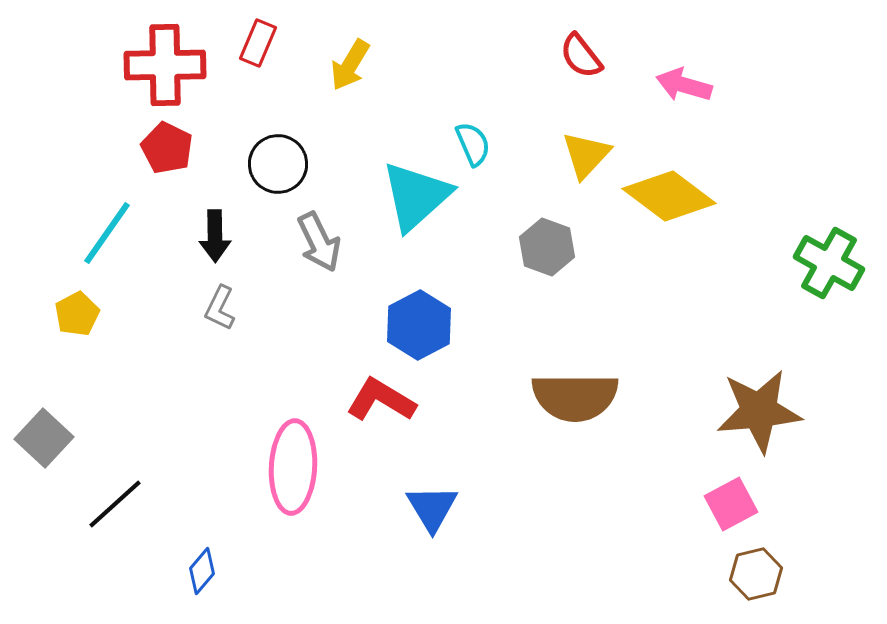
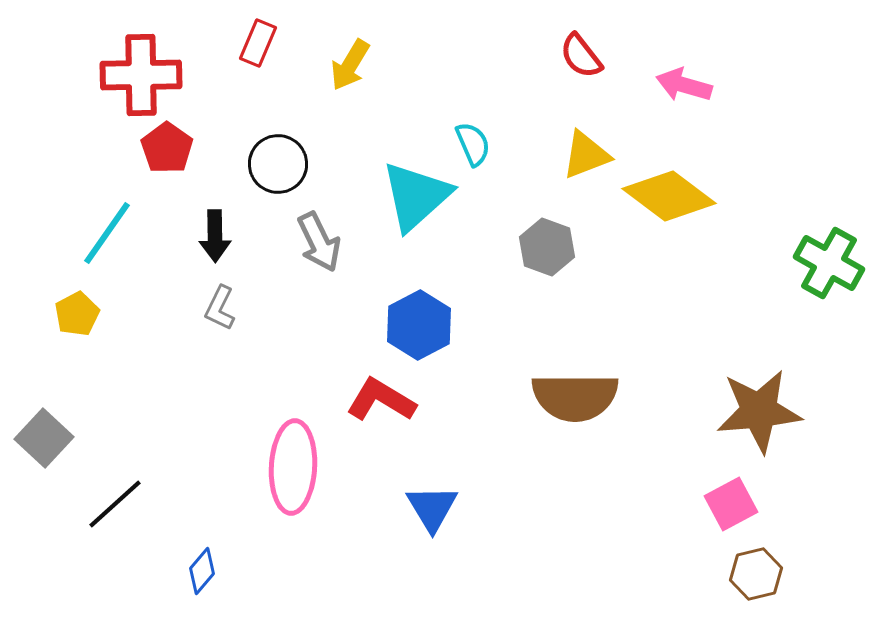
red cross: moved 24 px left, 10 px down
red pentagon: rotated 9 degrees clockwise
yellow triangle: rotated 26 degrees clockwise
